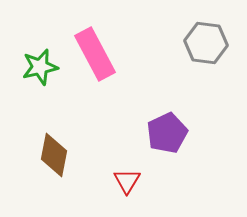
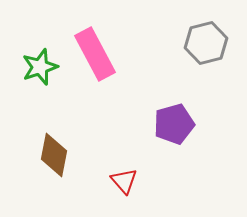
gray hexagon: rotated 21 degrees counterclockwise
green star: rotated 6 degrees counterclockwise
purple pentagon: moved 7 px right, 9 px up; rotated 9 degrees clockwise
red triangle: moved 3 px left; rotated 12 degrees counterclockwise
